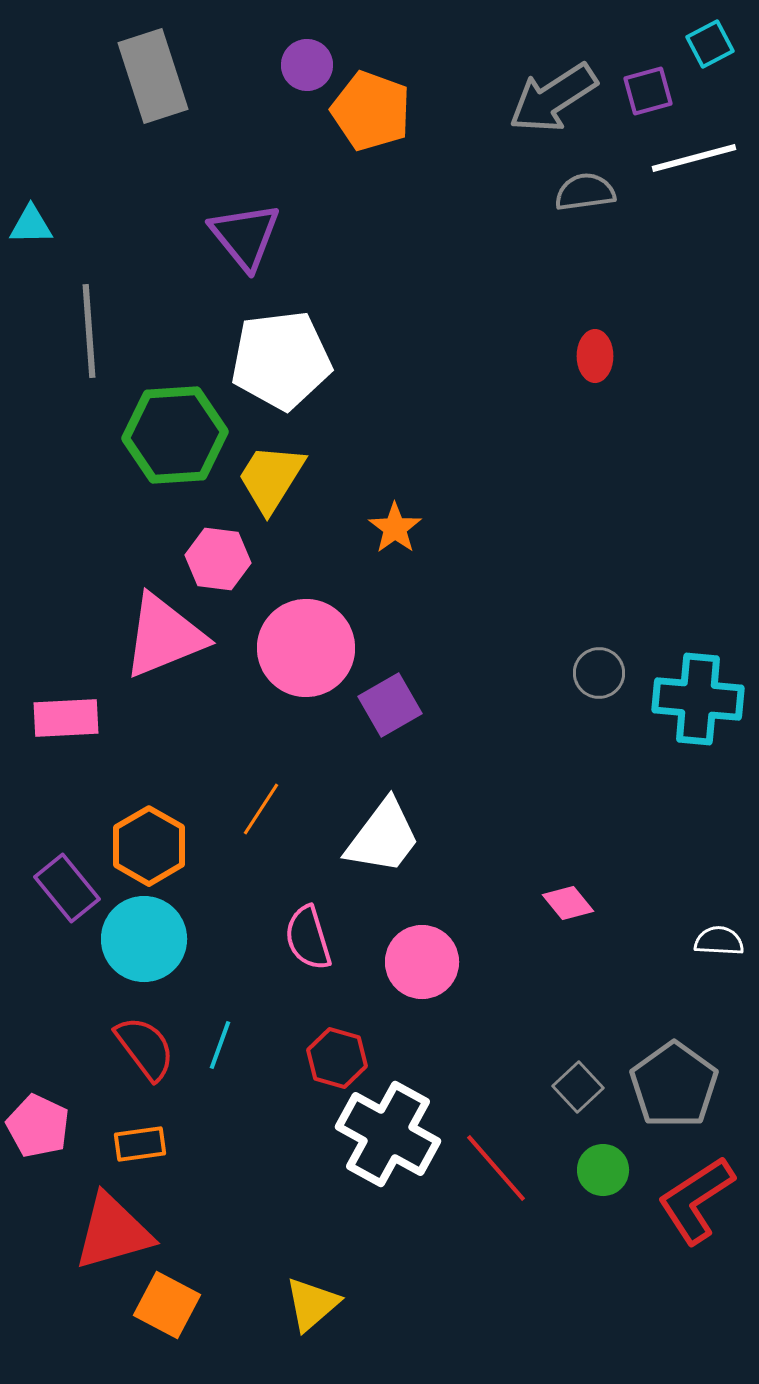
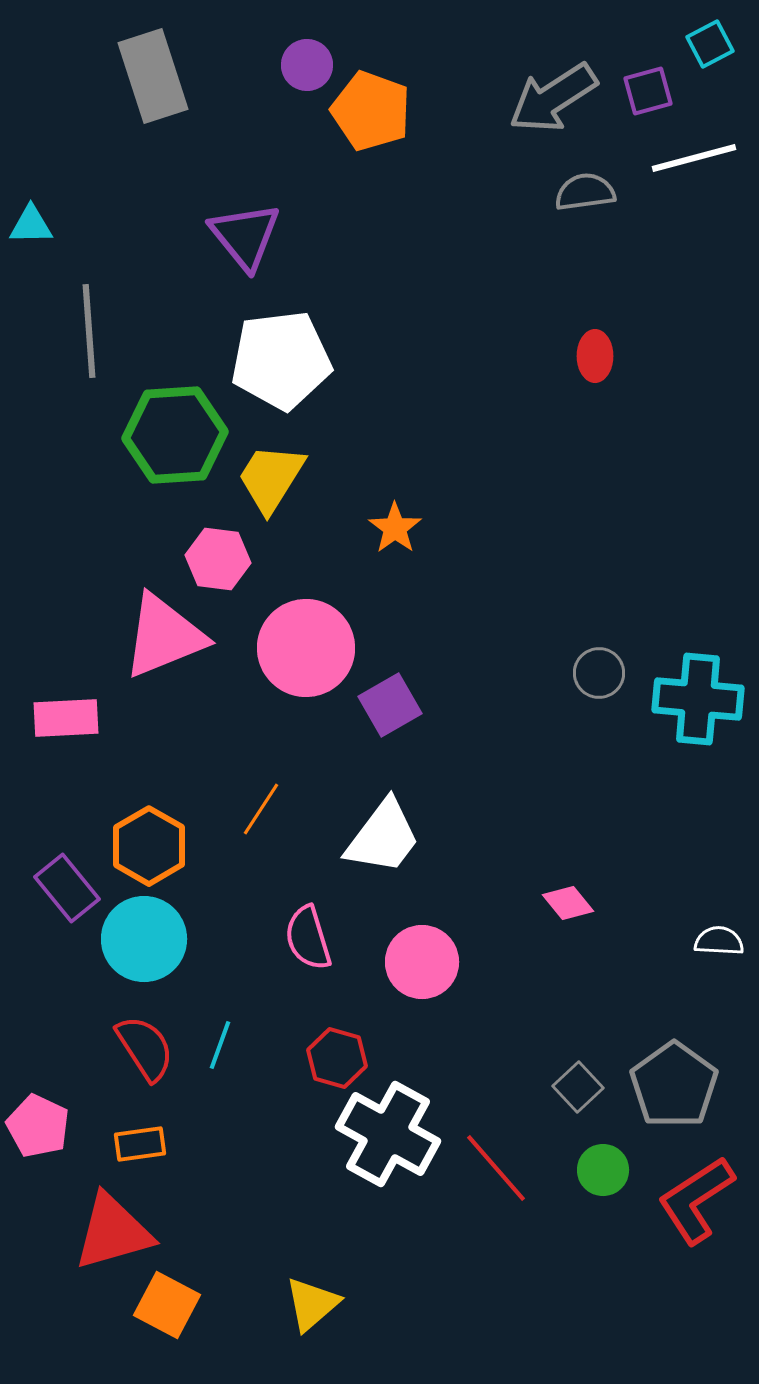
red semicircle at (145, 1048): rotated 4 degrees clockwise
